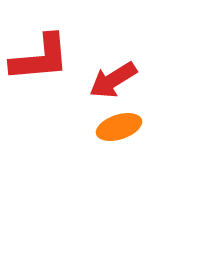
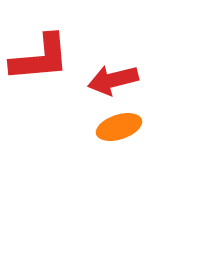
red arrow: rotated 18 degrees clockwise
